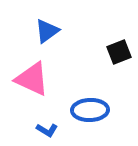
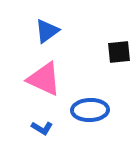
black square: rotated 15 degrees clockwise
pink triangle: moved 12 px right
blue L-shape: moved 5 px left, 2 px up
